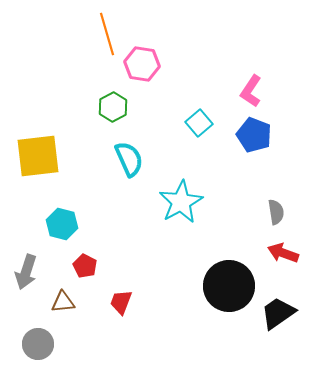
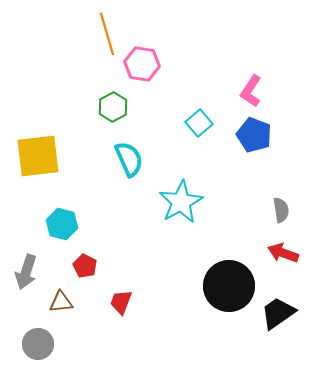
gray semicircle: moved 5 px right, 2 px up
brown triangle: moved 2 px left
